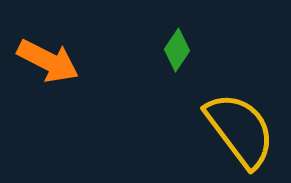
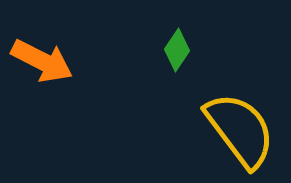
orange arrow: moved 6 px left
